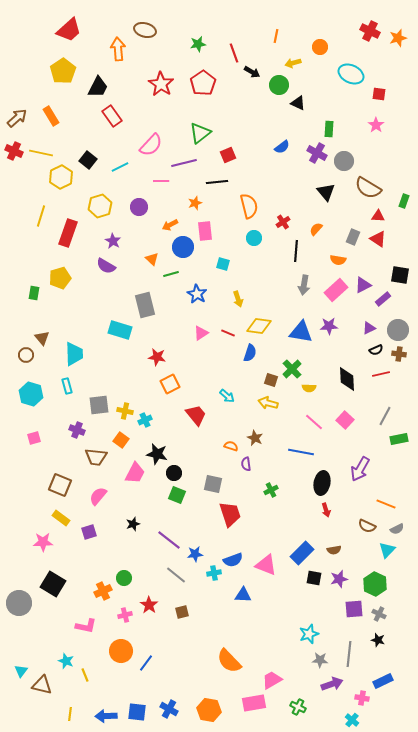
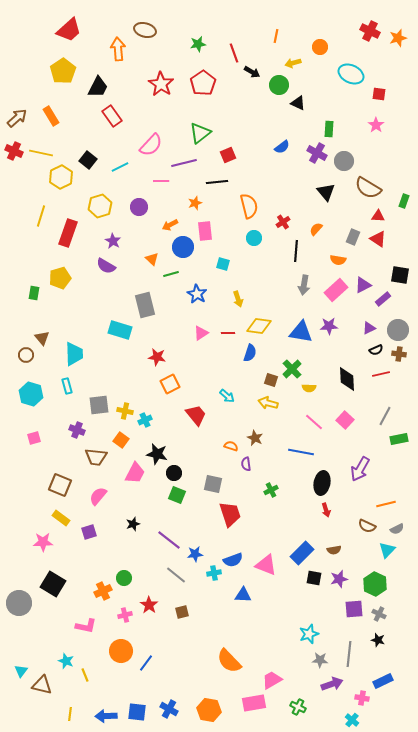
red line at (228, 333): rotated 24 degrees counterclockwise
orange line at (386, 504): rotated 36 degrees counterclockwise
